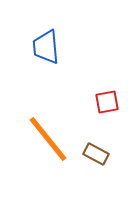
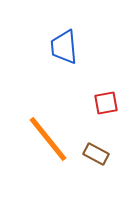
blue trapezoid: moved 18 px right
red square: moved 1 px left, 1 px down
